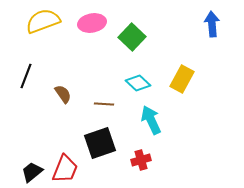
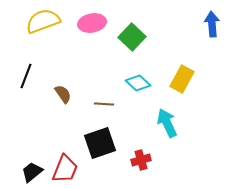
cyan arrow: moved 16 px right, 3 px down
